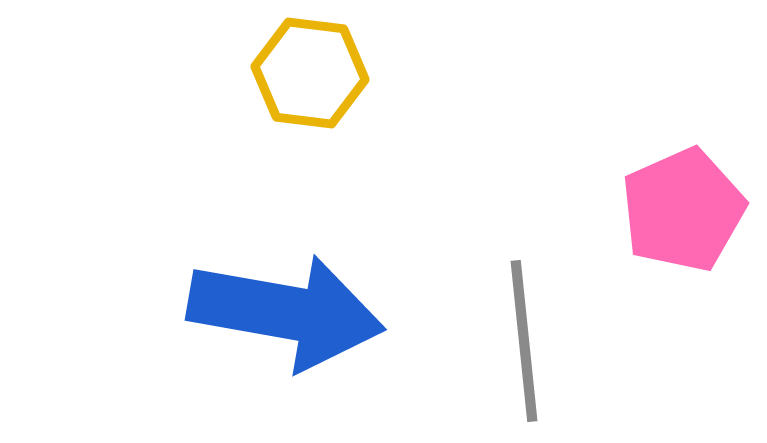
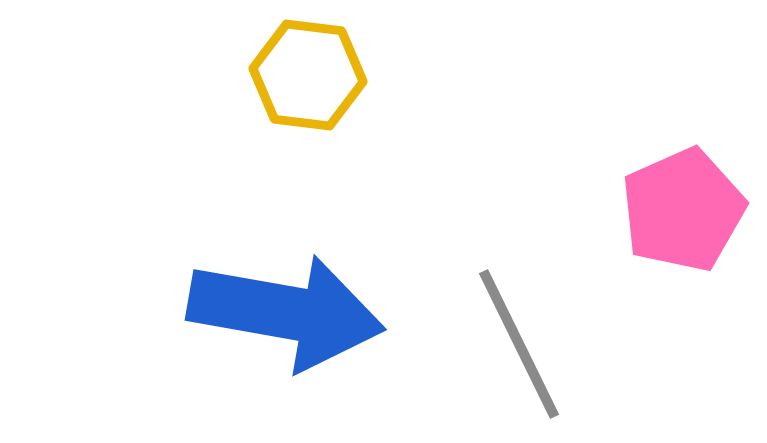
yellow hexagon: moved 2 px left, 2 px down
gray line: moved 5 px left, 3 px down; rotated 20 degrees counterclockwise
